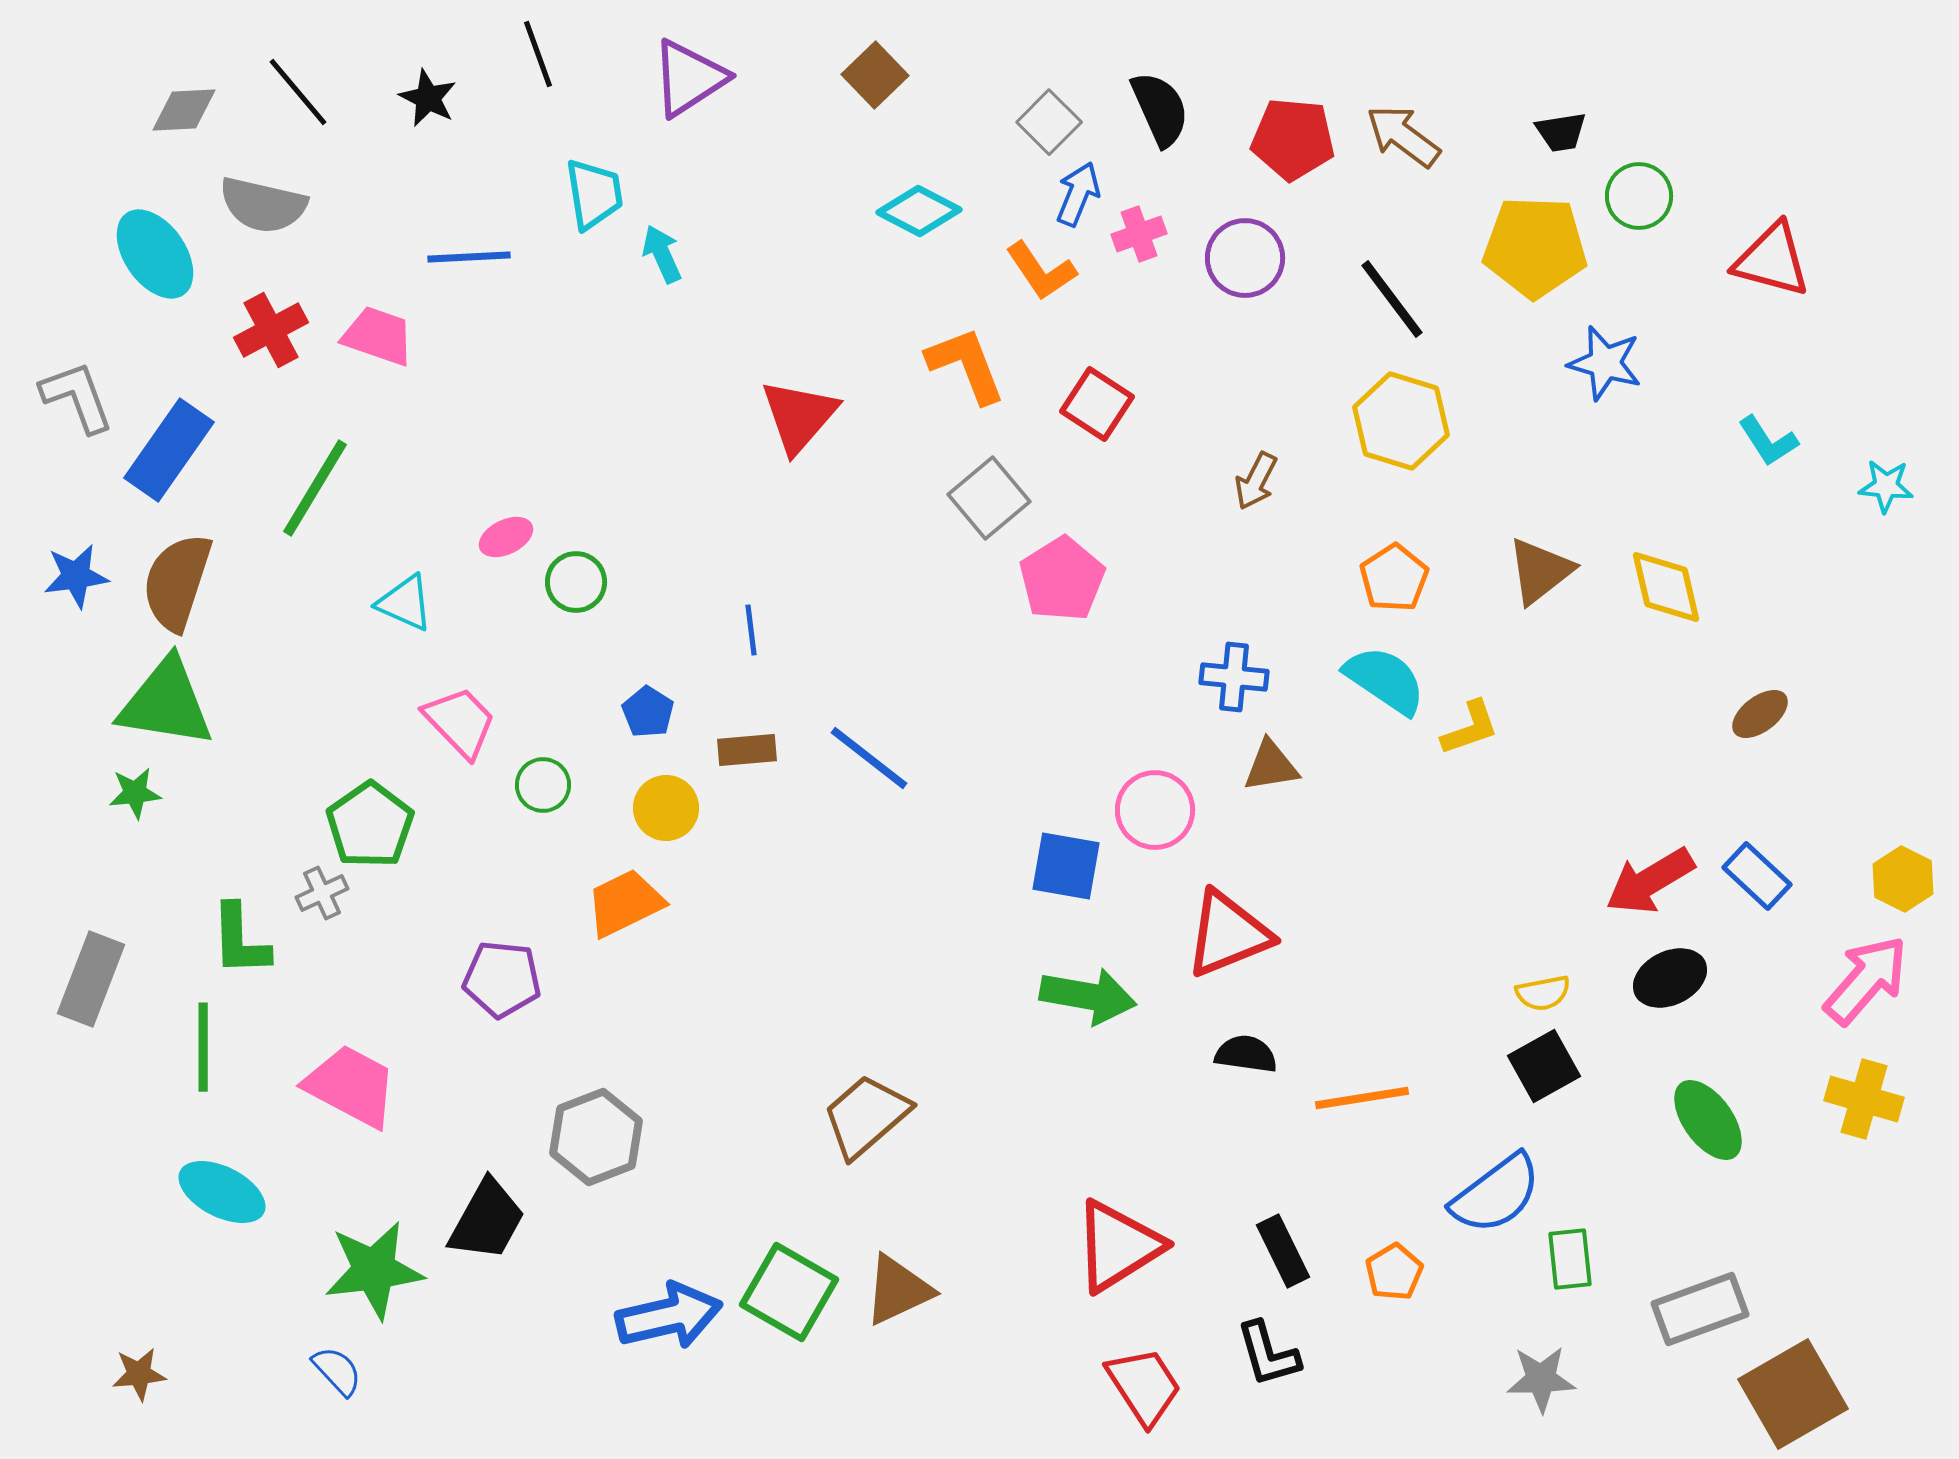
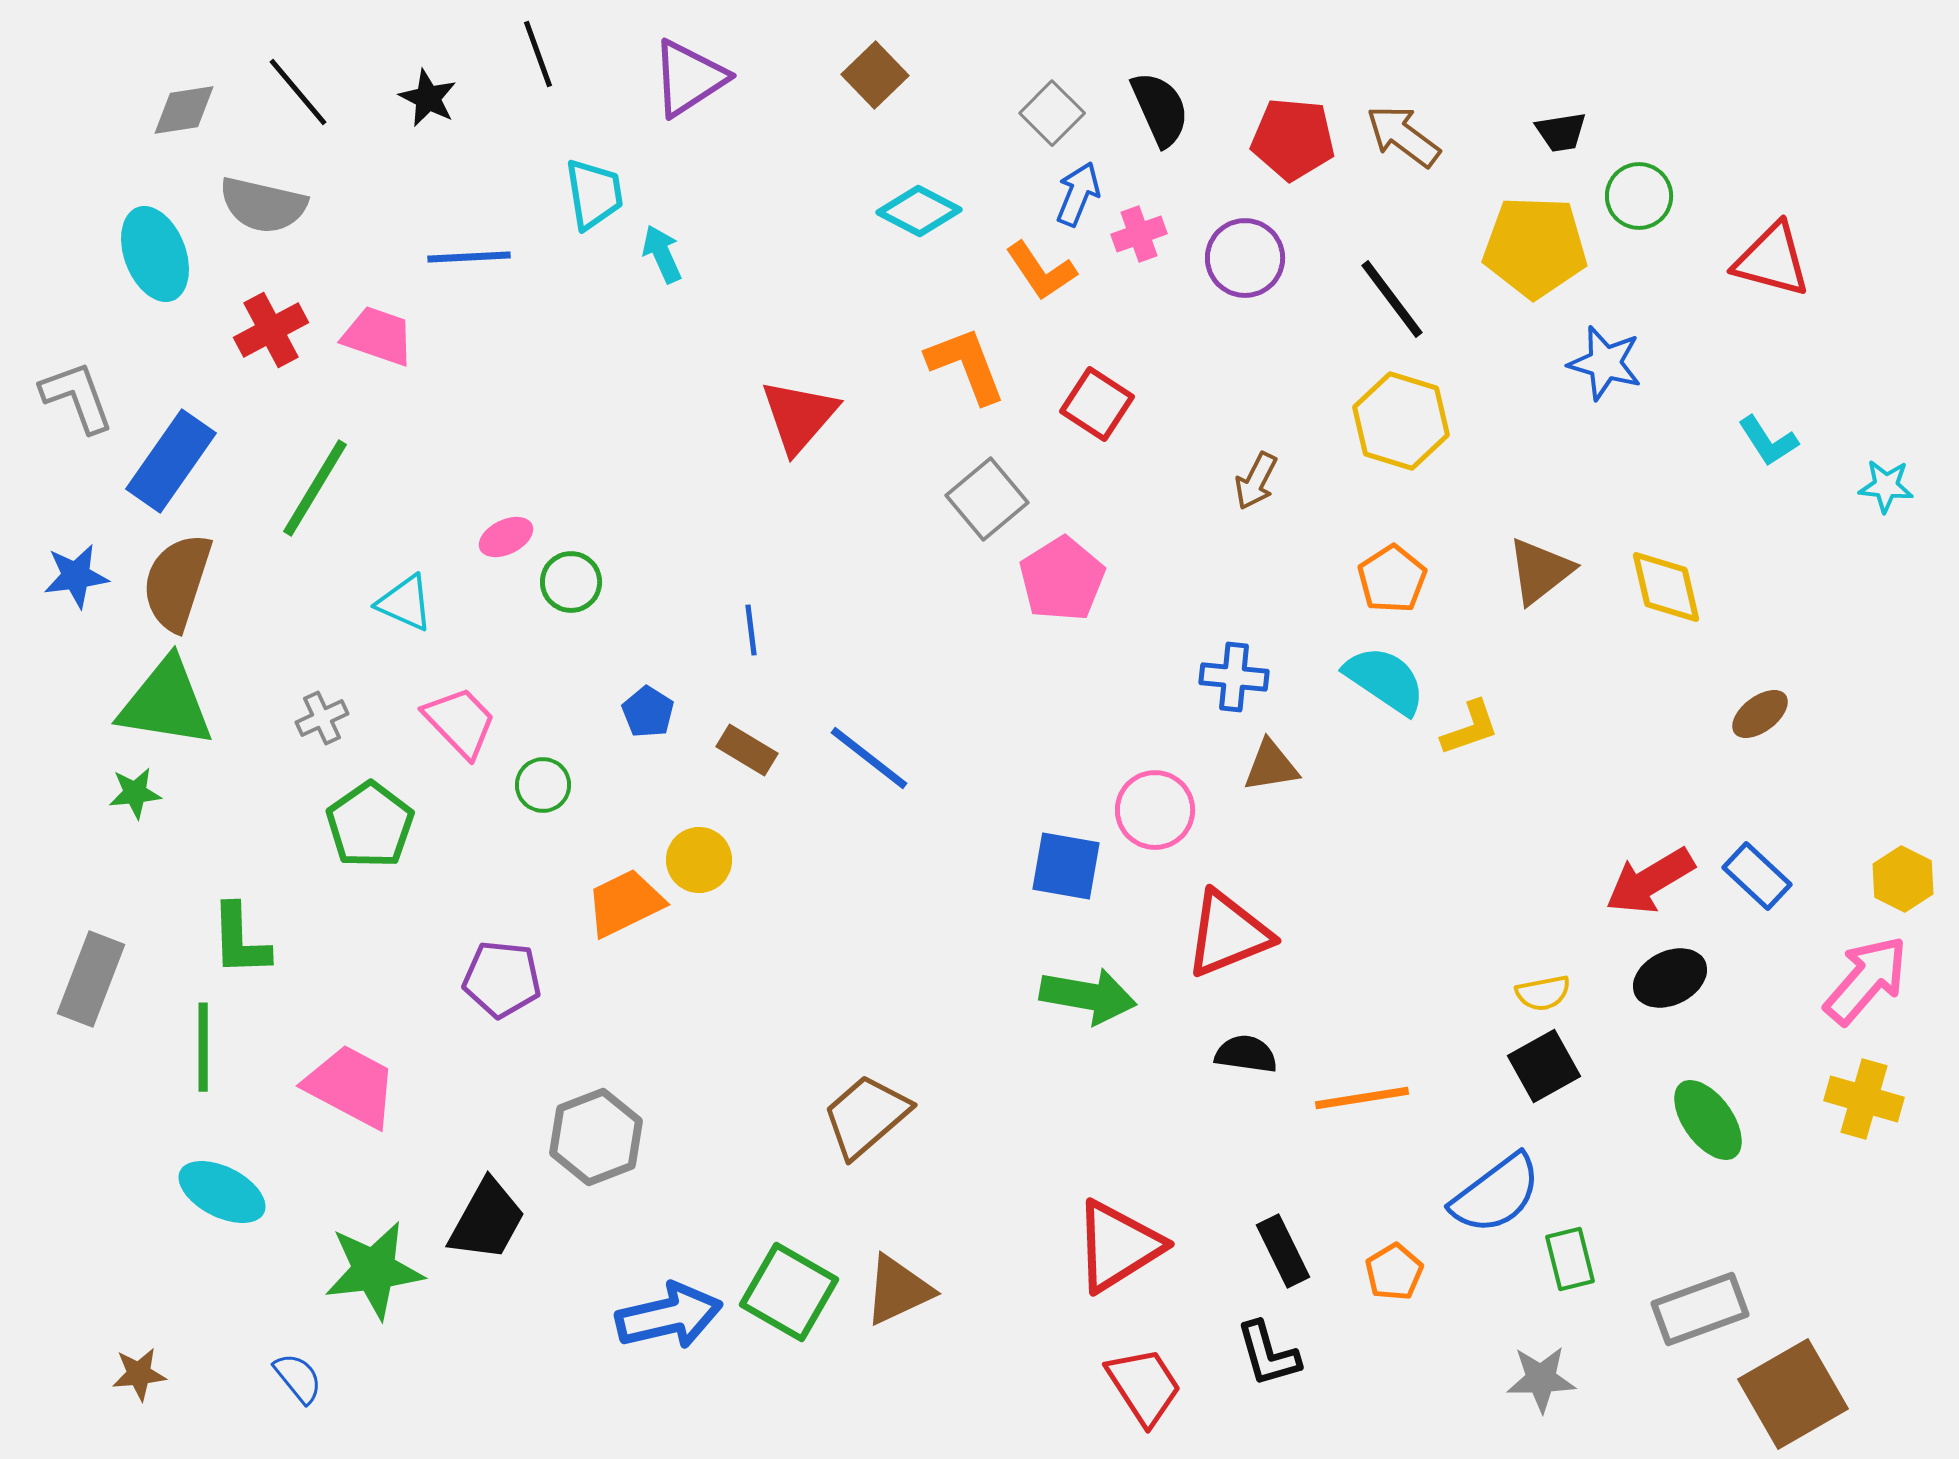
gray diamond at (184, 110): rotated 6 degrees counterclockwise
gray square at (1049, 122): moved 3 px right, 9 px up
cyan ellipse at (155, 254): rotated 14 degrees clockwise
blue rectangle at (169, 450): moved 2 px right, 11 px down
gray square at (989, 498): moved 2 px left, 1 px down
orange pentagon at (1394, 578): moved 2 px left, 1 px down
green circle at (576, 582): moved 5 px left
brown rectangle at (747, 750): rotated 36 degrees clockwise
yellow circle at (666, 808): moved 33 px right, 52 px down
gray cross at (322, 893): moved 175 px up
green rectangle at (1570, 1259): rotated 8 degrees counterclockwise
blue semicircle at (337, 1371): moved 39 px left, 7 px down; rotated 4 degrees clockwise
